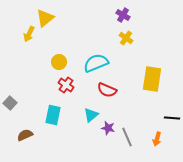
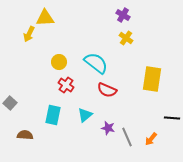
yellow triangle: rotated 36 degrees clockwise
cyan semicircle: rotated 60 degrees clockwise
cyan triangle: moved 6 px left
brown semicircle: rotated 28 degrees clockwise
orange arrow: moved 6 px left; rotated 24 degrees clockwise
